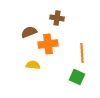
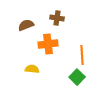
brown semicircle: moved 3 px left, 7 px up
orange line: moved 2 px down
yellow semicircle: moved 1 px left, 4 px down
green square: rotated 21 degrees clockwise
